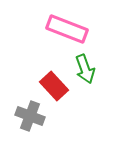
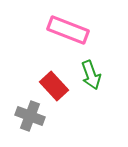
pink rectangle: moved 1 px right, 1 px down
green arrow: moved 6 px right, 6 px down
